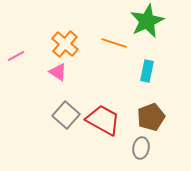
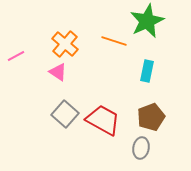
orange line: moved 2 px up
gray square: moved 1 px left, 1 px up
